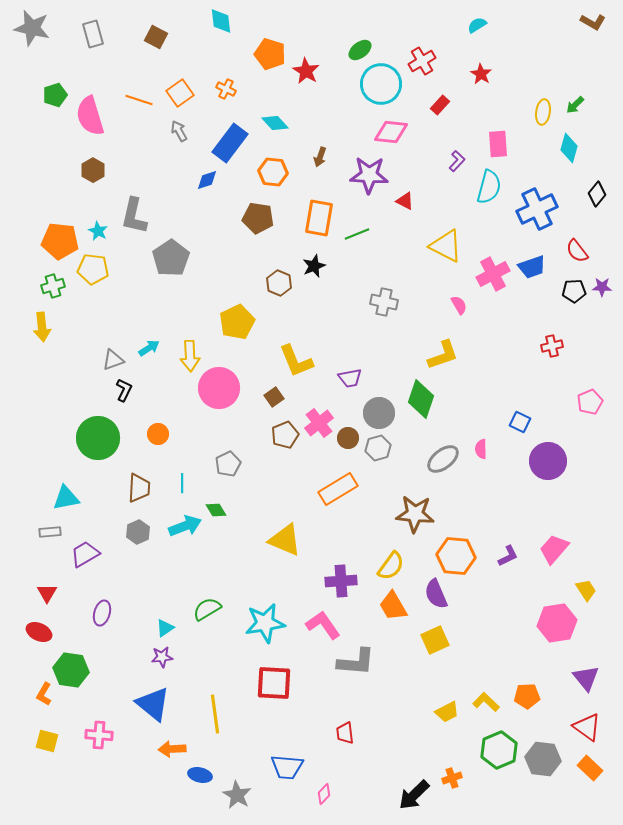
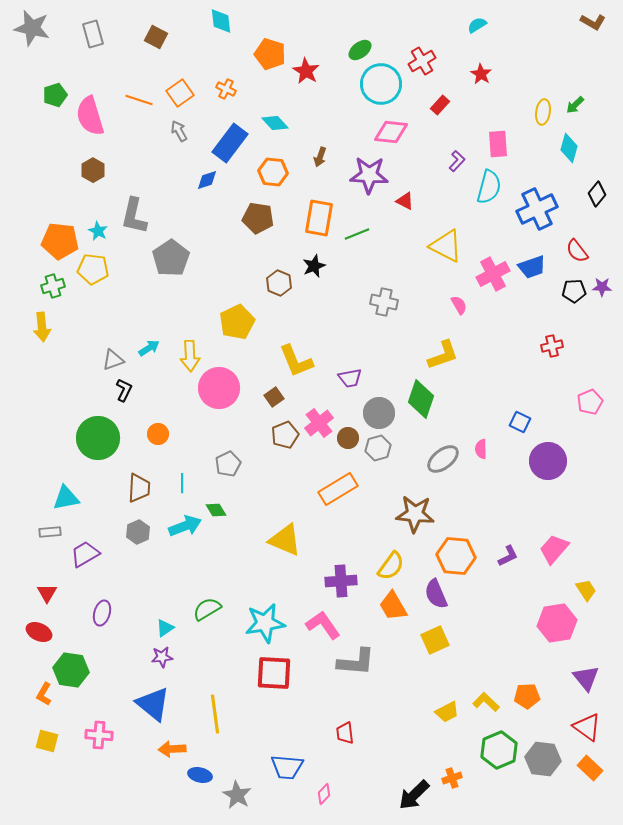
red square at (274, 683): moved 10 px up
